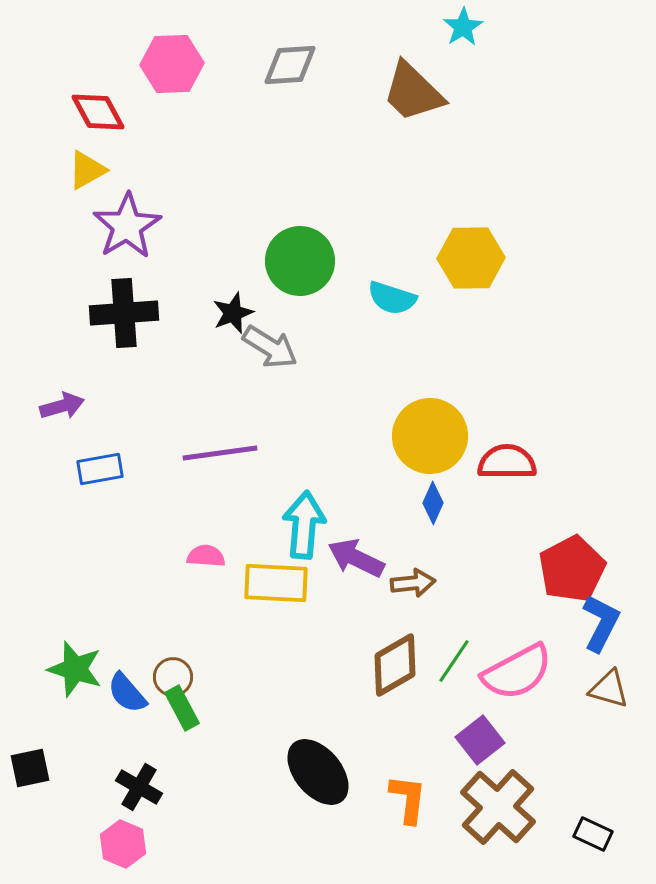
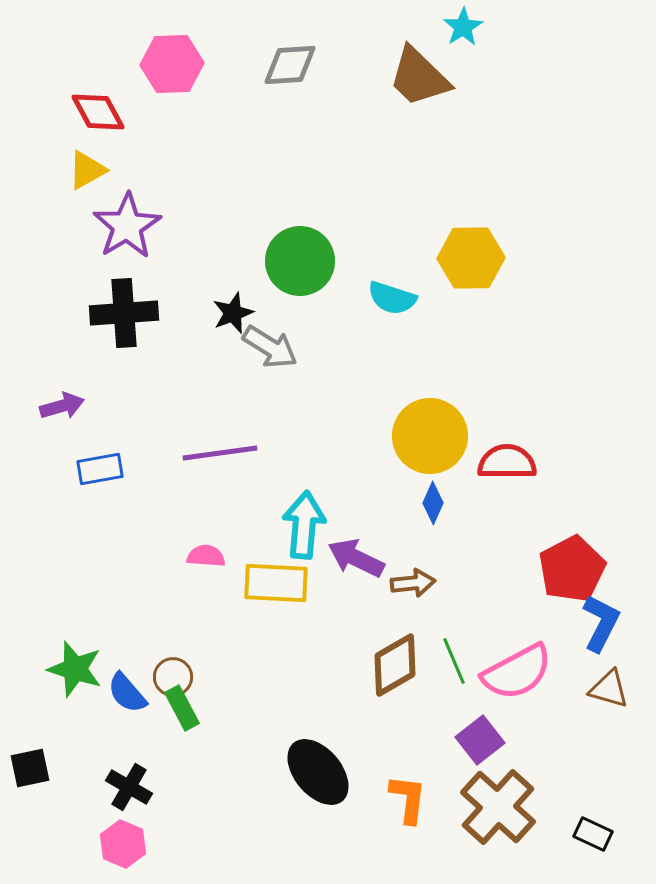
brown trapezoid at (413, 92): moved 6 px right, 15 px up
green line at (454, 661): rotated 57 degrees counterclockwise
black cross at (139, 787): moved 10 px left
